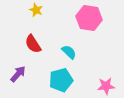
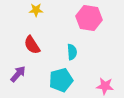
yellow star: rotated 24 degrees counterclockwise
red semicircle: moved 1 px left, 1 px down
cyan semicircle: moved 3 px right; rotated 42 degrees clockwise
pink star: moved 1 px left; rotated 12 degrees clockwise
